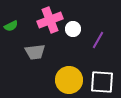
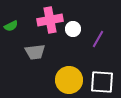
pink cross: rotated 10 degrees clockwise
purple line: moved 1 px up
